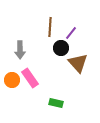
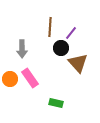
gray arrow: moved 2 px right, 1 px up
orange circle: moved 2 px left, 1 px up
